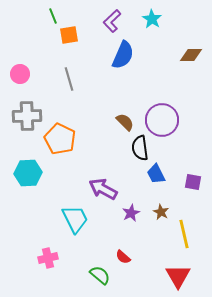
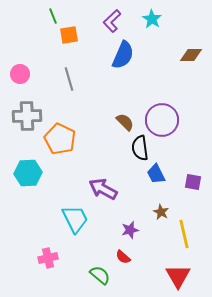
purple star: moved 1 px left, 17 px down; rotated 12 degrees clockwise
